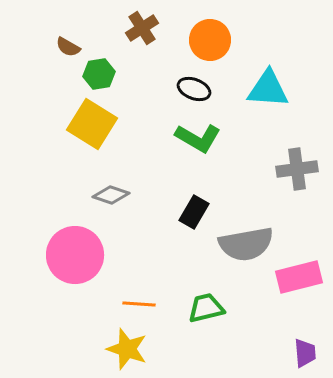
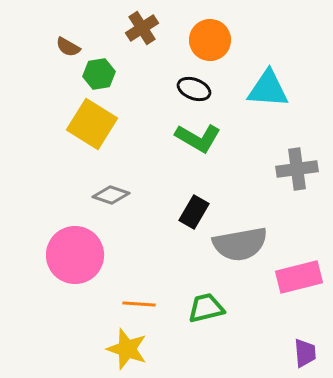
gray semicircle: moved 6 px left
